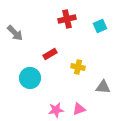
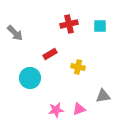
red cross: moved 2 px right, 5 px down
cyan square: rotated 24 degrees clockwise
gray triangle: moved 9 px down; rotated 14 degrees counterclockwise
